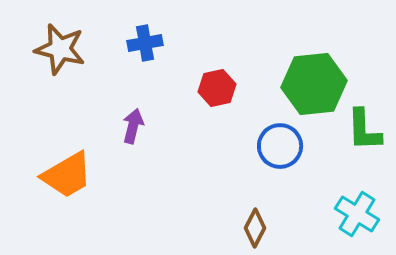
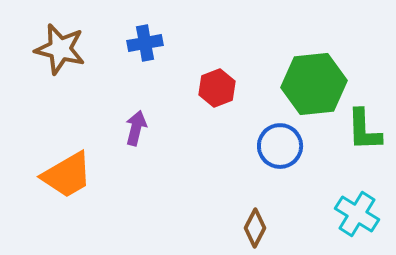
red hexagon: rotated 9 degrees counterclockwise
purple arrow: moved 3 px right, 2 px down
